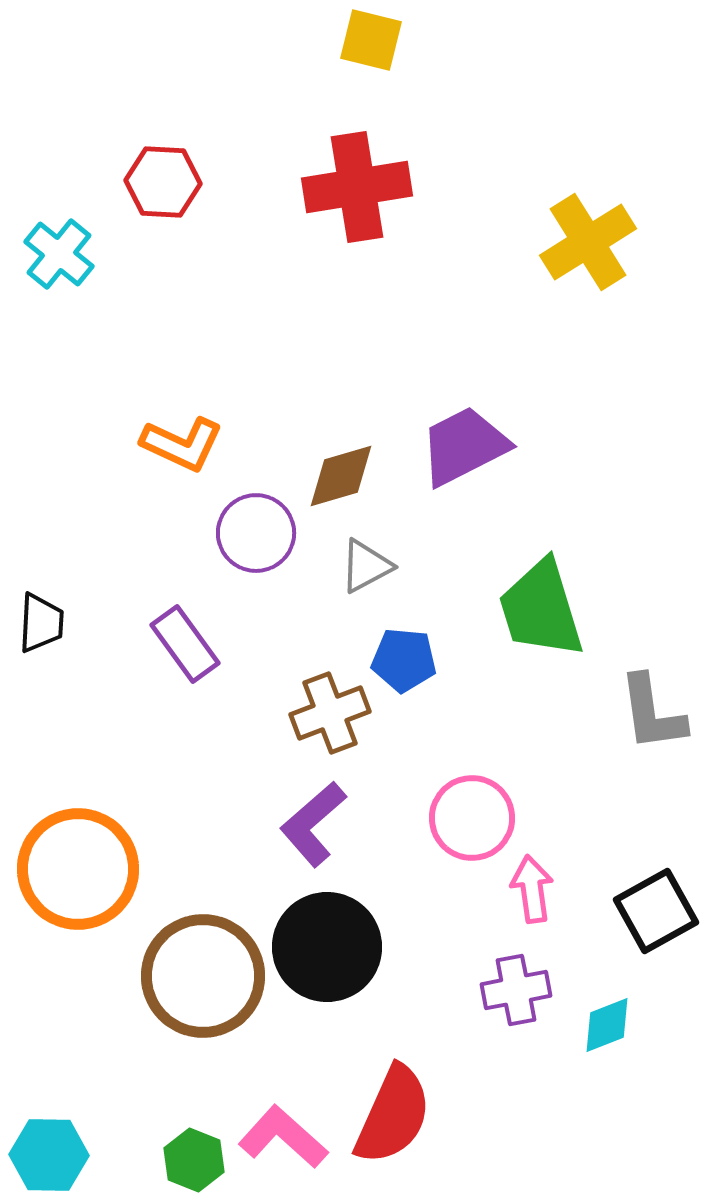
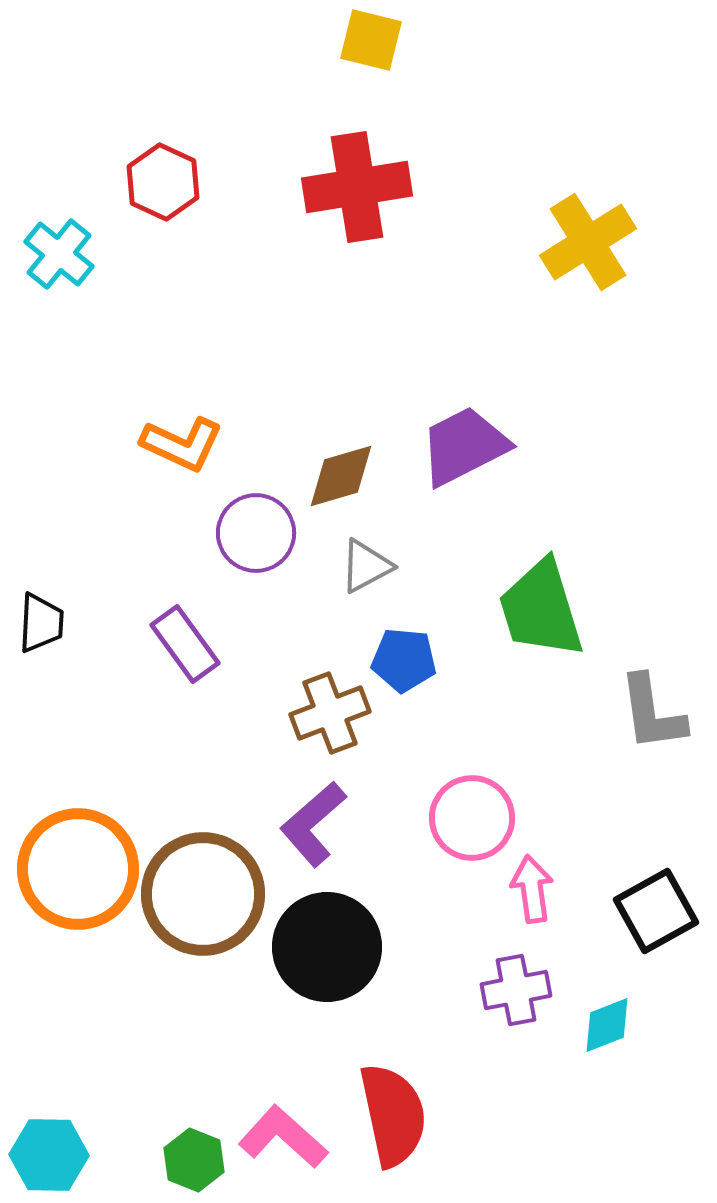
red hexagon: rotated 22 degrees clockwise
brown circle: moved 82 px up
red semicircle: rotated 36 degrees counterclockwise
